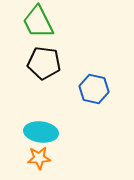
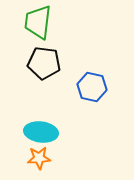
green trapezoid: rotated 33 degrees clockwise
blue hexagon: moved 2 px left, 2 px up
